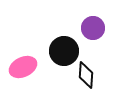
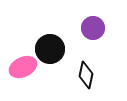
black circle: moved 14 px left, 2 px up
black diamond: rotated 8 degrees clockwise
